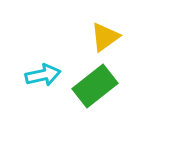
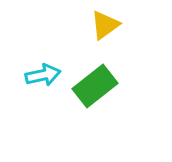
yellow triangle: moved 12 px up
